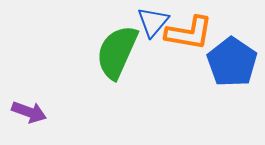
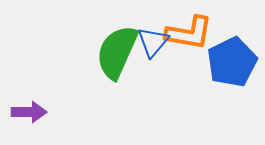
blue triangle: moved 20 px down
blue pentagon: rotated 12 degrees clockwise
purple arrow: rotated 20 degrees counterclockwise
